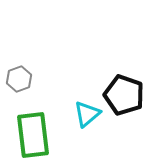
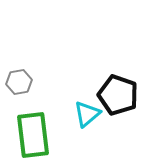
gray hexagon: moved 3 px down; rotated 10 degrees clockwise
black pentagon: moved 6 px left
